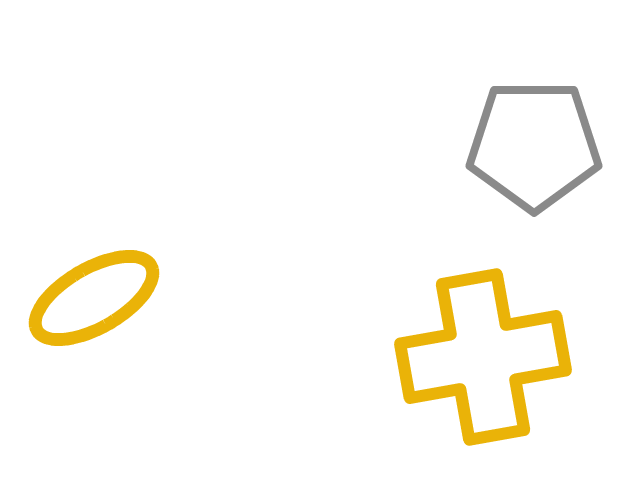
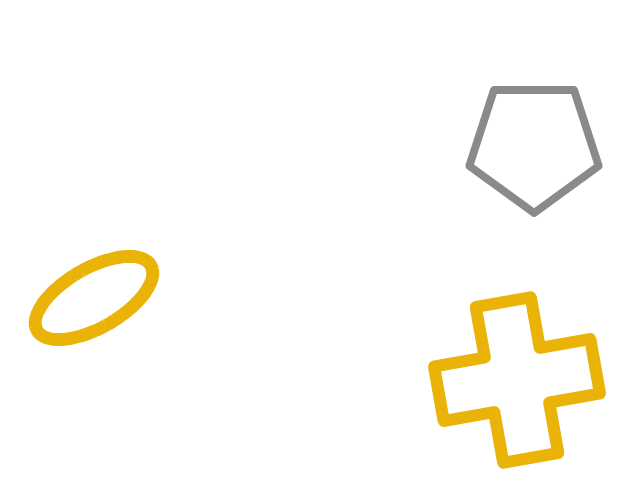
yellow cross: moved 34 px right, 23 px down
